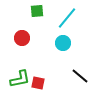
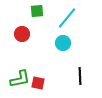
red circle: moved 4 px up
black line: rotated 48 degrees clockwise
